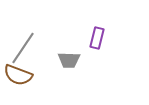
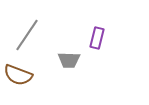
gray line: moved 4 px right, 13 px up
